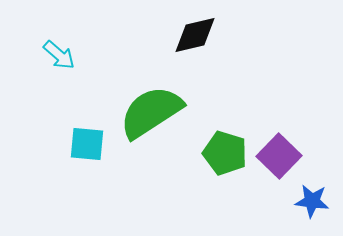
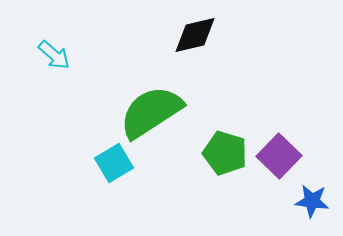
cyan arrow: moved 5 px left
cyan square: moved 27 px right, 19 px down; rotated 36 degrees counterclockwise
